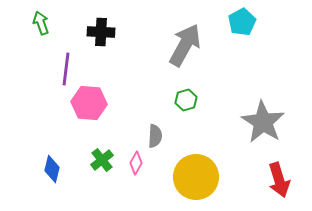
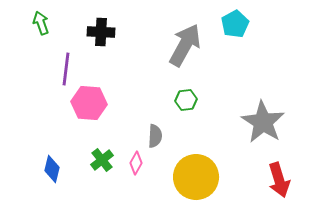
cyan pentagon: moved 7 px left, 2 px down
green hexagon: rotated 10 degrees clockwise
